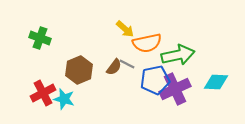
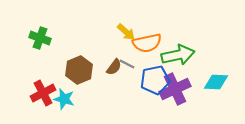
yellow arrow: moved 1 px right, 3 px down
